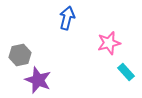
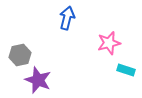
cyan rectangle: moved 2 px up; rotated 30 degrees counterclockwise
